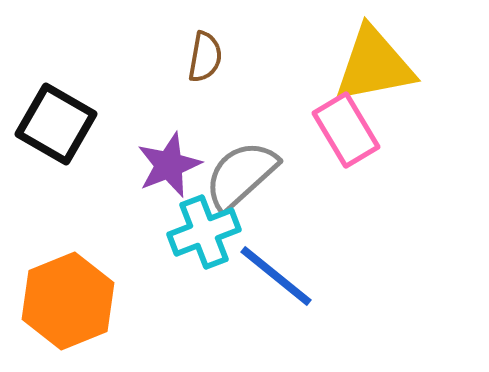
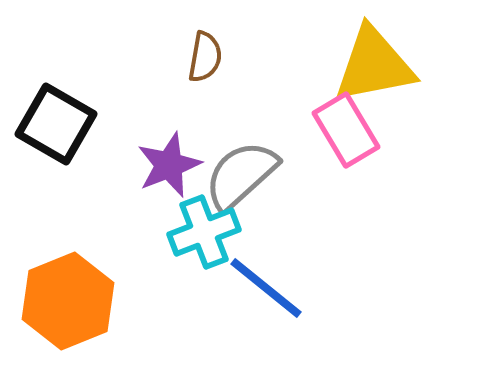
blue line: moved 10 px left, 12 px down
